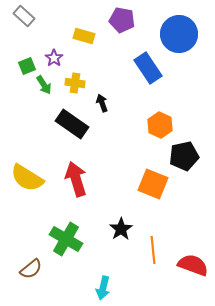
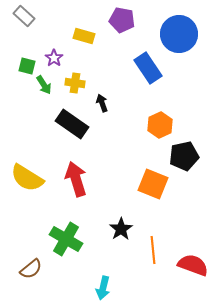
green square: rotated 36 degrees clockwise
orange hexagon: rotated 10 degrees clockwise
